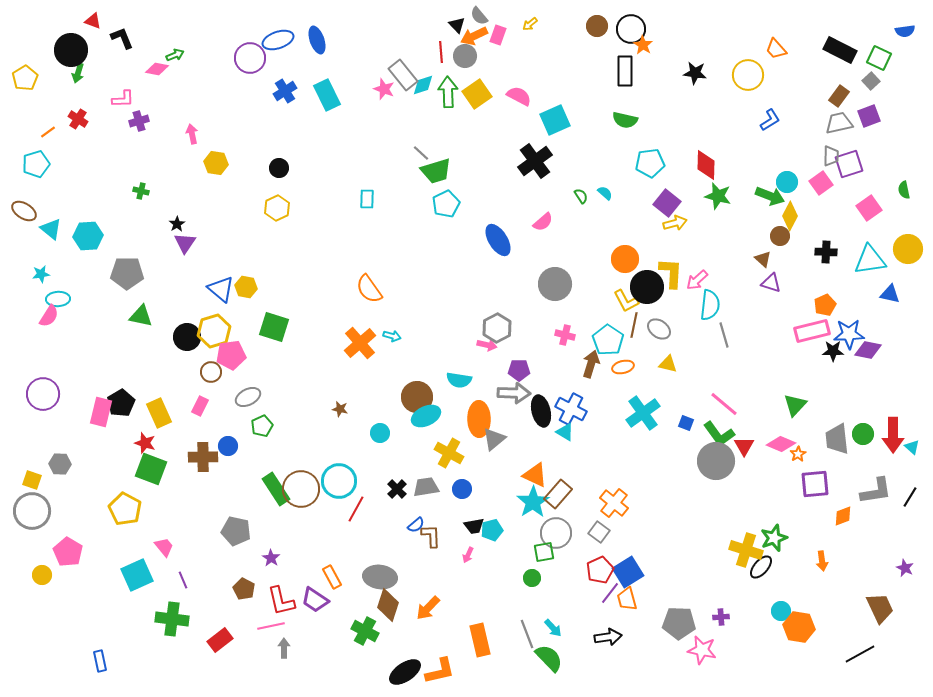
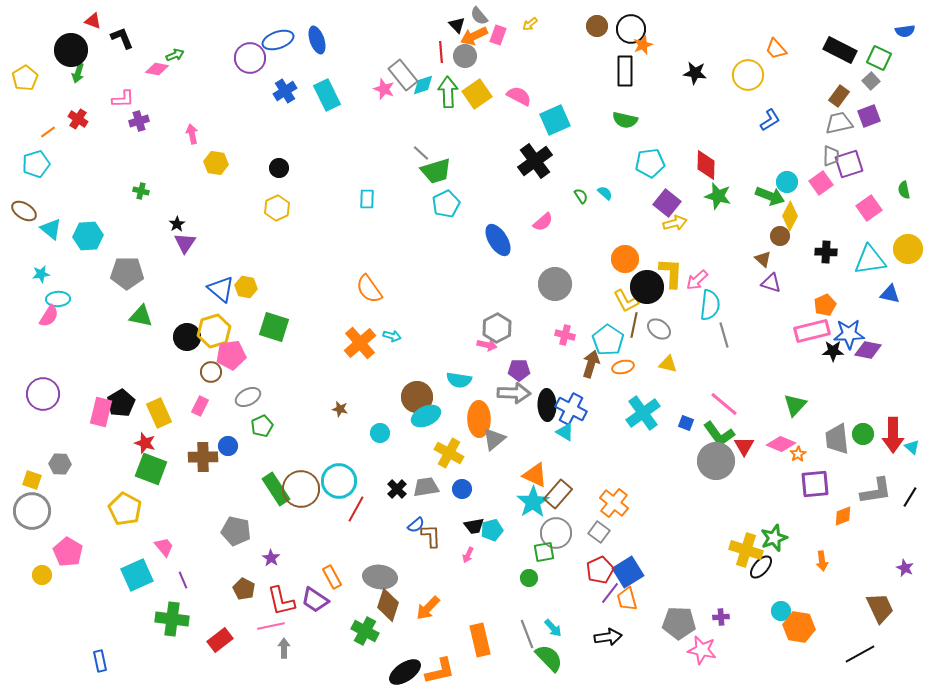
orange star at (643, 45): rotated 18 degrees clockwise
black ellipse at (541, 411): moved 6 px right, 6 px up; rotated 12 degrees clockwise
green circle at (532, 578): moved 3 px left
